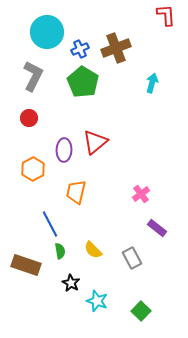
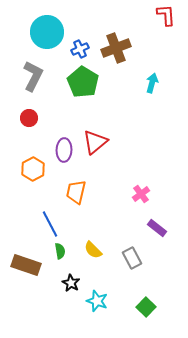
green square: moved 5 px right, 4 px up
